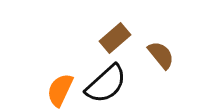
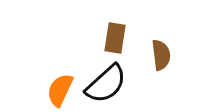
brown rectangle: rotated 40 degrees counterclockwise
brown semicircle: rotated 32 degrees clockwise
